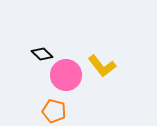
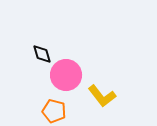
black diamond: rotated 30 degrees clockwise
yellow L-shape: moved 30 px down
